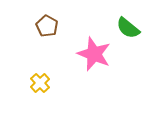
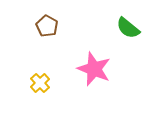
pink star: moved 15 px down
